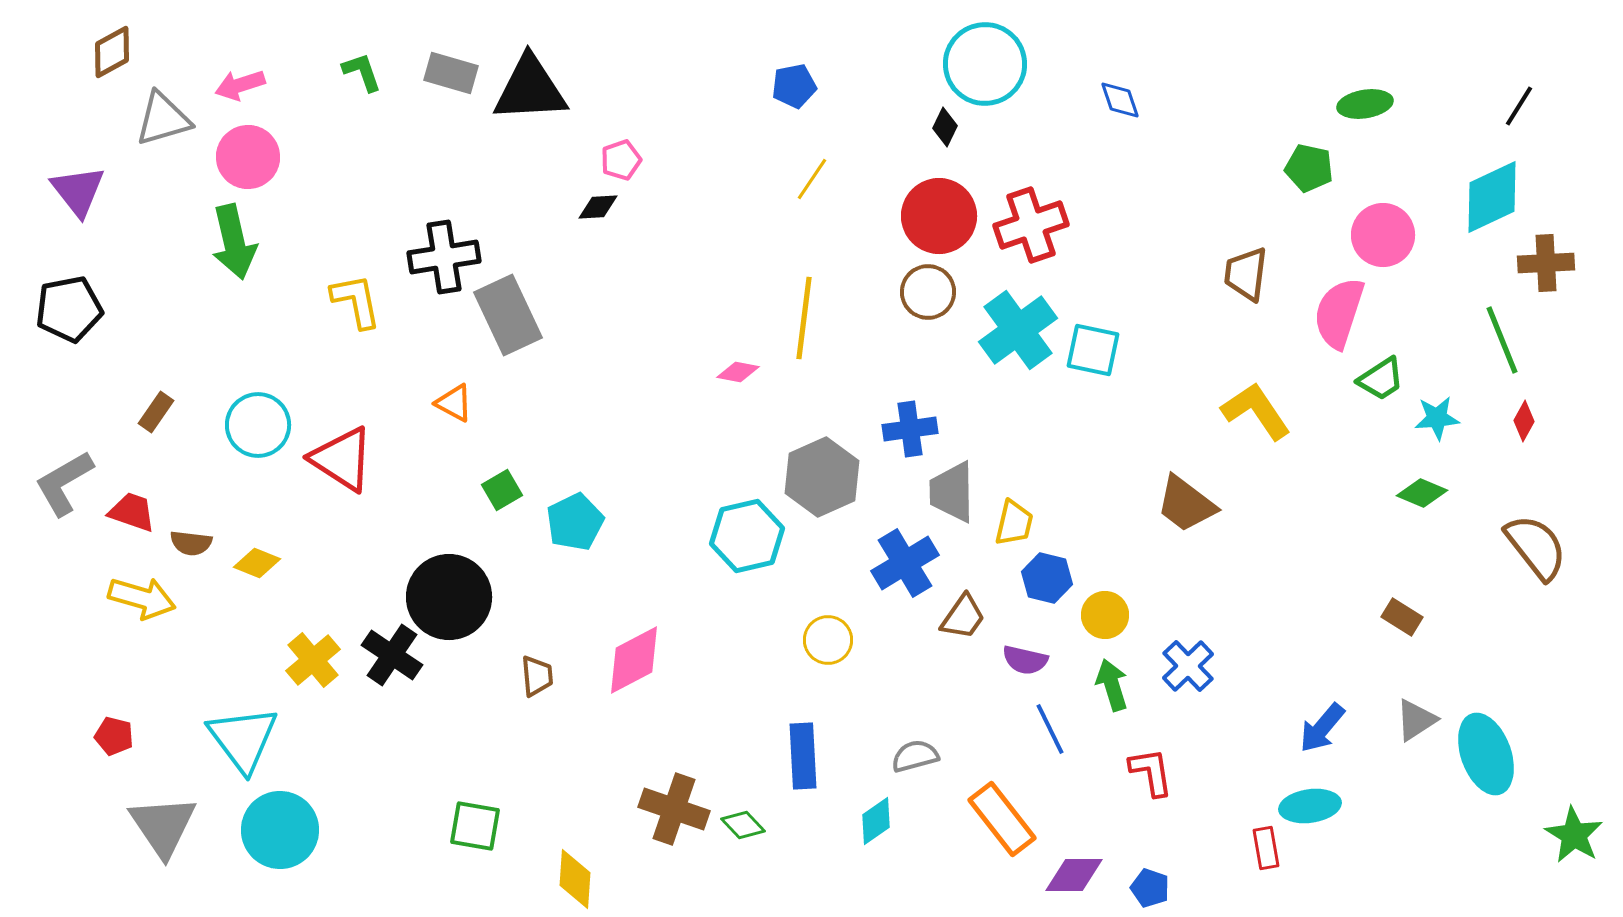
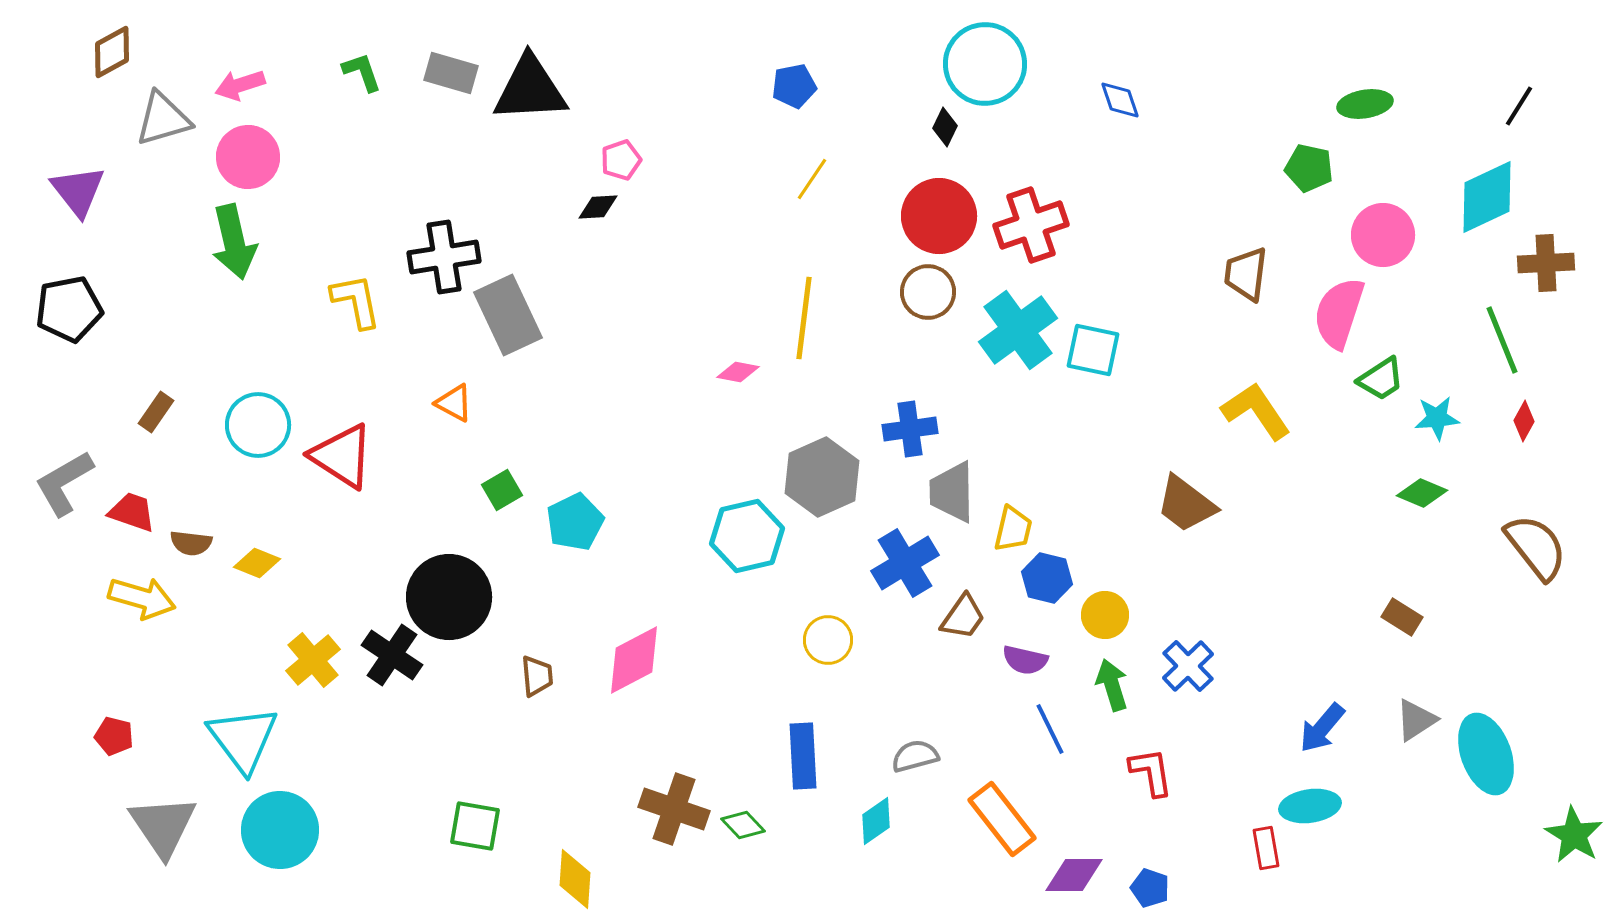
cyan diamond at (1492, 197): moved 5 px left
red triangle at (342, 459): moved 3 px up
yellow trapezoid at (1014, 523): moved 1 px left, 6 px down
